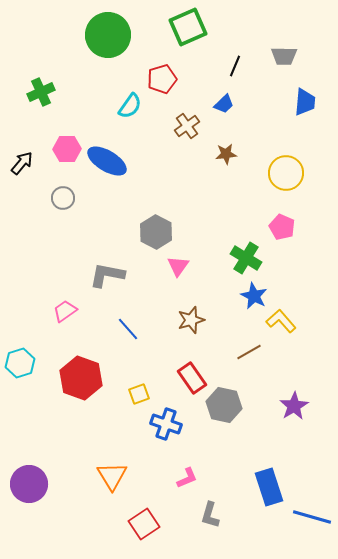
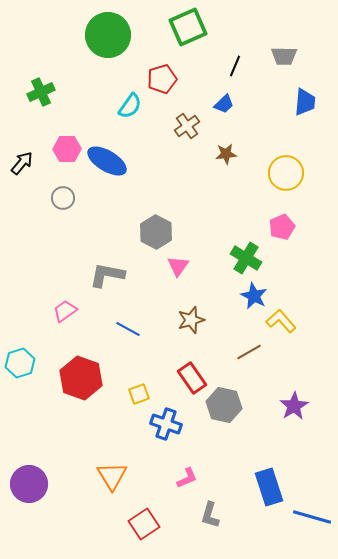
pink pentagon at (282, 227): rotated 25 degrees clockwise
blue line at (128, 329): rotated 20 degrees counterclockwise
